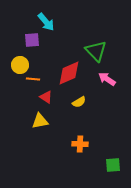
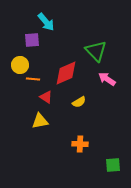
red diamond: moved 3 px left
